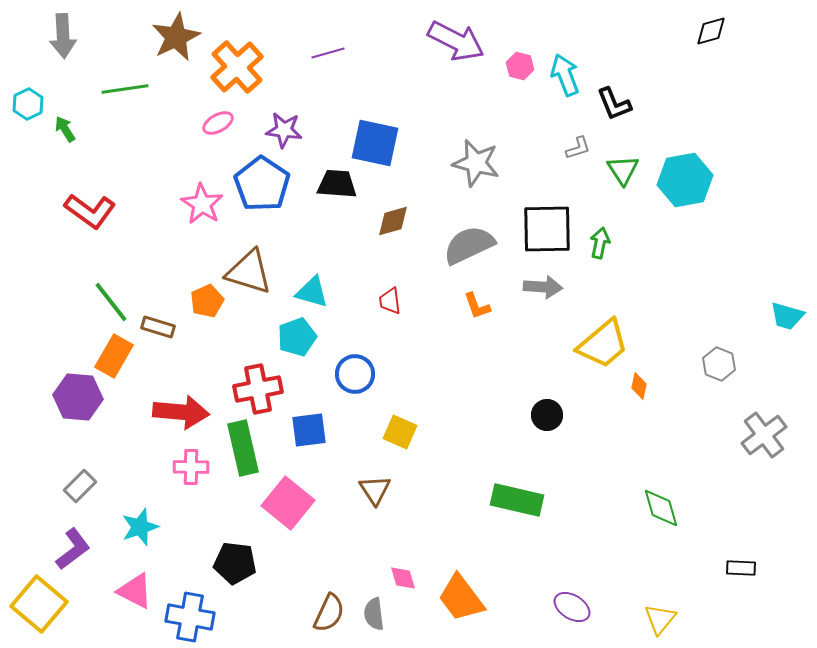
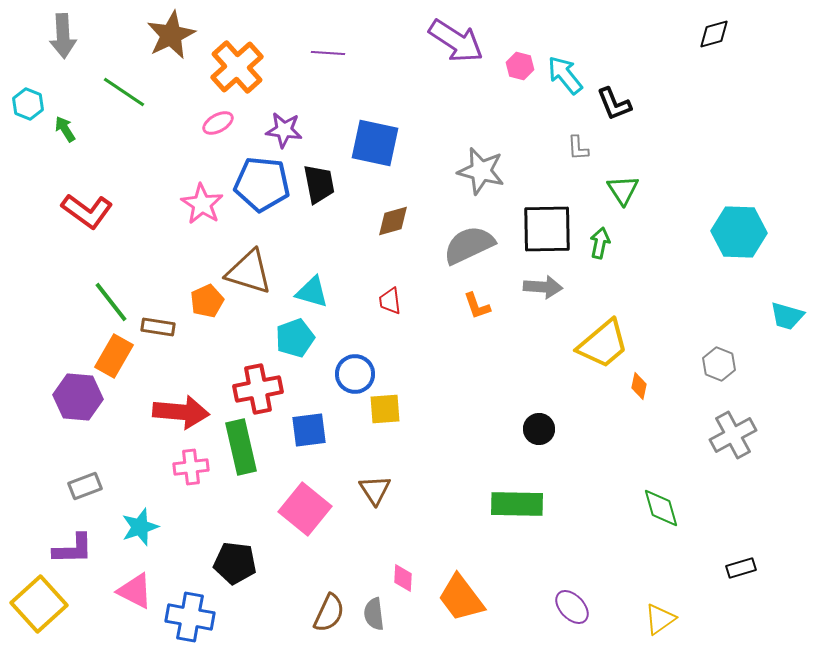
black diamond at (711, 31): moved 3 px right, 3 px down
brown star at (176, 37): moved 5 px left, 2 px up
purple arrow at (456, 41): rotated 6 degrees clockwise
purple line at (328, 53): rotated 20 degrees clockwise
cyan arrow at (565, 75): rotated 18 degrees counterclockwise
green line at (125, 89): moved 1 px left, 3 px down; rotated 42 degrees clockwise
cyan hexagon at (28, 104): rotated 12 degrees counterclockwise
gray L-shape at (578, 148): rotated 104 degrees clockwise
gray star at (476, 163): moved 5 px right, 8 px down
green triangle at (623, 170): moved 20 px down
cyan hexagon at (685, 180): moved 54 px right, 52 px down; rotated 12 degrees clockwise
blue pentagon at (262, 184): rotated 28 degrees counterclockwise
black trapezoid at (337, 184): moved 18 px left; rotated 75 degrees clockwise
red L-shape at (90, 211): moved 3 px left
brown rectangle at (158, 327): rotated 8 degrees counterclockwise
cyan pentagon at (297, 337): moved 2 px left, 1 px down
black circle at (547, 415): moved 8 px left, 14 px down
yellow square at (400, 432): moved 15 px left, 23 px up; rotated 28 degrees counterclockwise
gray cross at (764, 435): moved 31 px left; rotated 9 degrees clockwise
green rectangle at (243, 448): moved 2 px left, 1 px up
pink cross at (191, 467): rotated 8 degrees counterclockwise
gray rectangle at (80, 486): moved 5 px right; rotated 24 degrees clockwise
green rectangle at (517, 500): moved 4 px down; rotated 12 degrees counterclockwise
pink square at (288, 503): moved 17 px right, 6 px down
purple L-shape at (73, 549): rotated 36 degrees clockwise
black rectangle at (741, 568): rotated 20 degrees counterclockwise
pink diamond at (403, 578): rotated 20 degrees clockwise
yellow square at (39, 604): rotated 8 degrees clockwise
purple ellipse at (572, 607): rotated 15 degrees clockwise
yellow triangle at (660, 619): rotated 16 degrees clockwise
